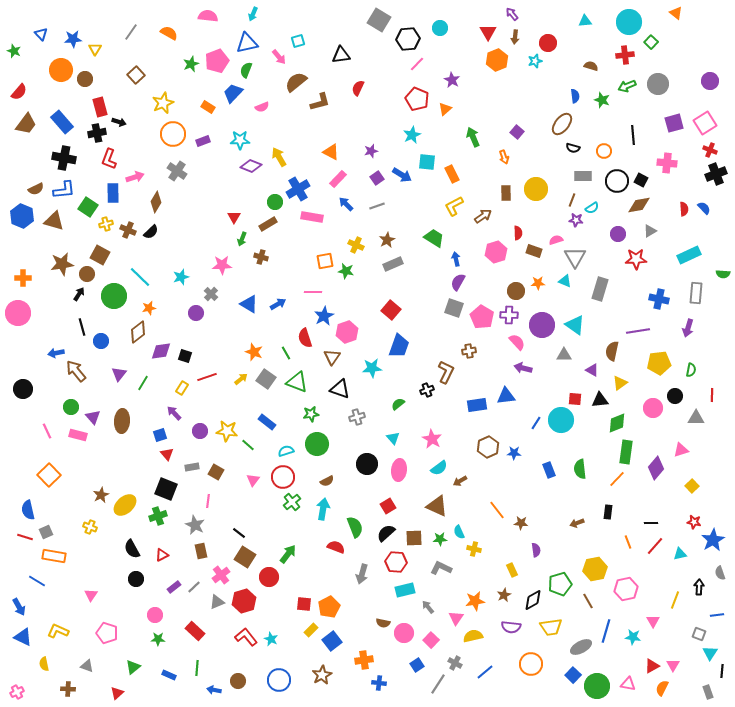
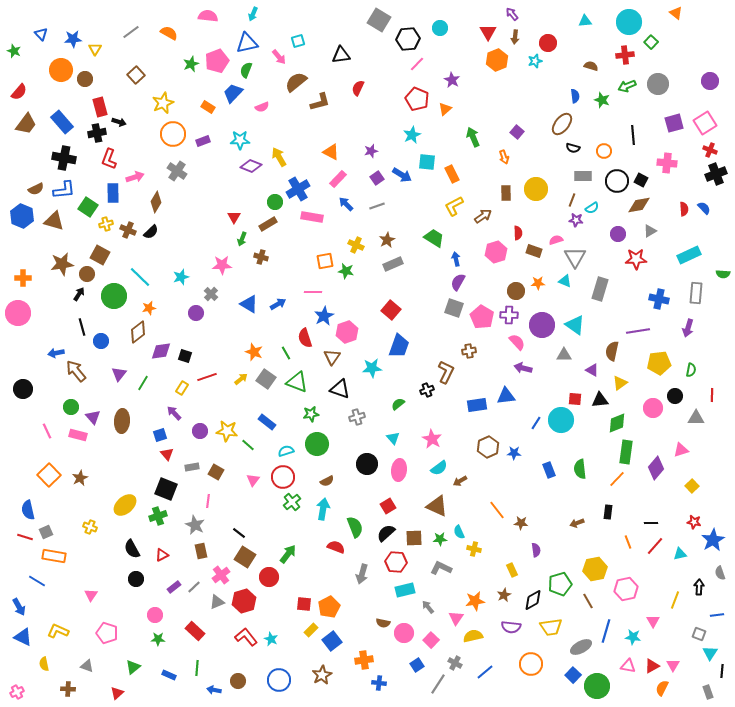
gray line at (131, 32): rotated 18 degrees clockwise
brown star at (101, 495): moved 21 px left, 17 px up
pink triangle at (628, 684): moved 18 px up
